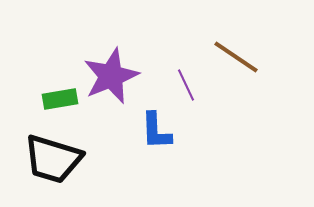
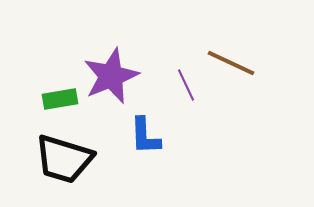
brown line: moved 5 px left, 6 px down; rotated 9 degrees counterclockwise
blue L-shape: moved 11 px left, 5 px down
black trapezoid: moved 11 px right
